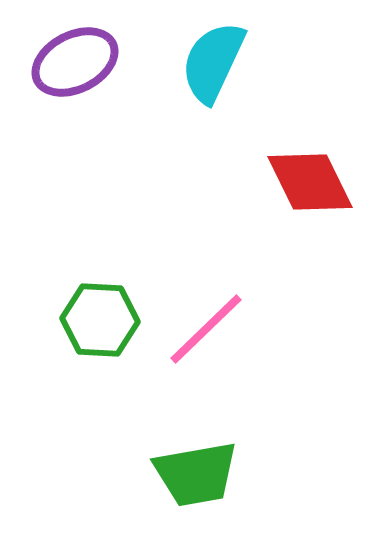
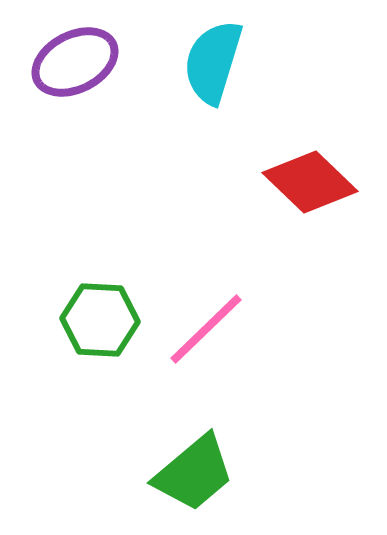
cyan semicircle: rotated 8 degrees counterclockwise
red diamond: rotated 20 degrees counterclockwise
green trapezoid: moved 2 px left, 1 px up; rotated 30 degrees counterclockwise
